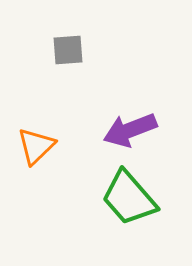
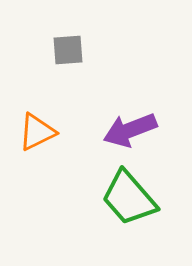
orange triangle: moved 1 px right, 14 px up; rotated 18 degrees clockwise
